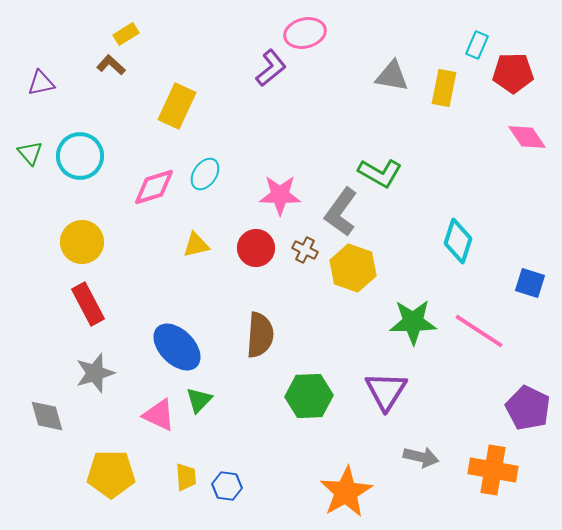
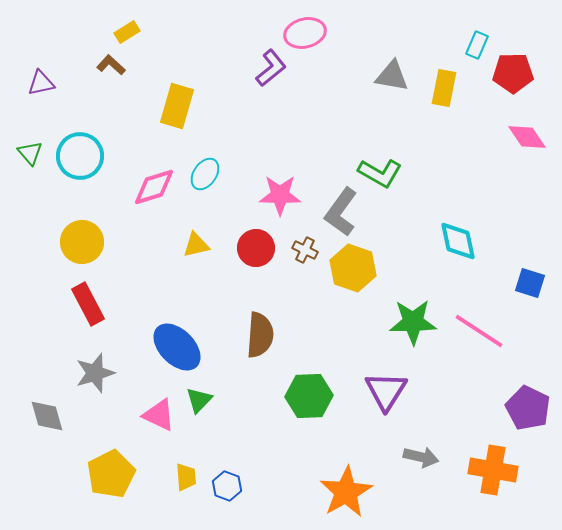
yellow rectangle at (126, 34): moved 1 px right, 2 px up
yellow rectangle at (177, 106): rotated 9 degrees counterclockwise
cyan diamond at (458, 241): rotated 30 degrees counterclockwise
yellow pentagon at (111, 474): rotated 27 degrees counterclockwise
blue hexagon at (227, 486): rotated 12 degrees clockwise
